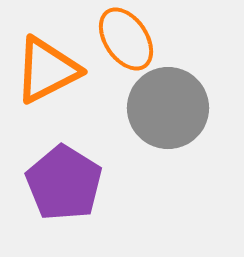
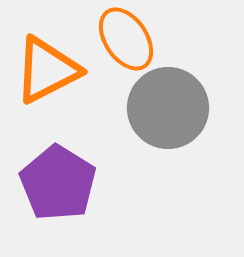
purple pentagon: moved 6 px left
